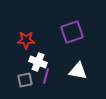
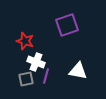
purple square: moved 5 px left, 7 px up
red star: moved 1 px left, 1 px down; rotated 18 degrees clockwise
white cross: moved 2 px left
gray square: moved 1 px right, 1 px up
